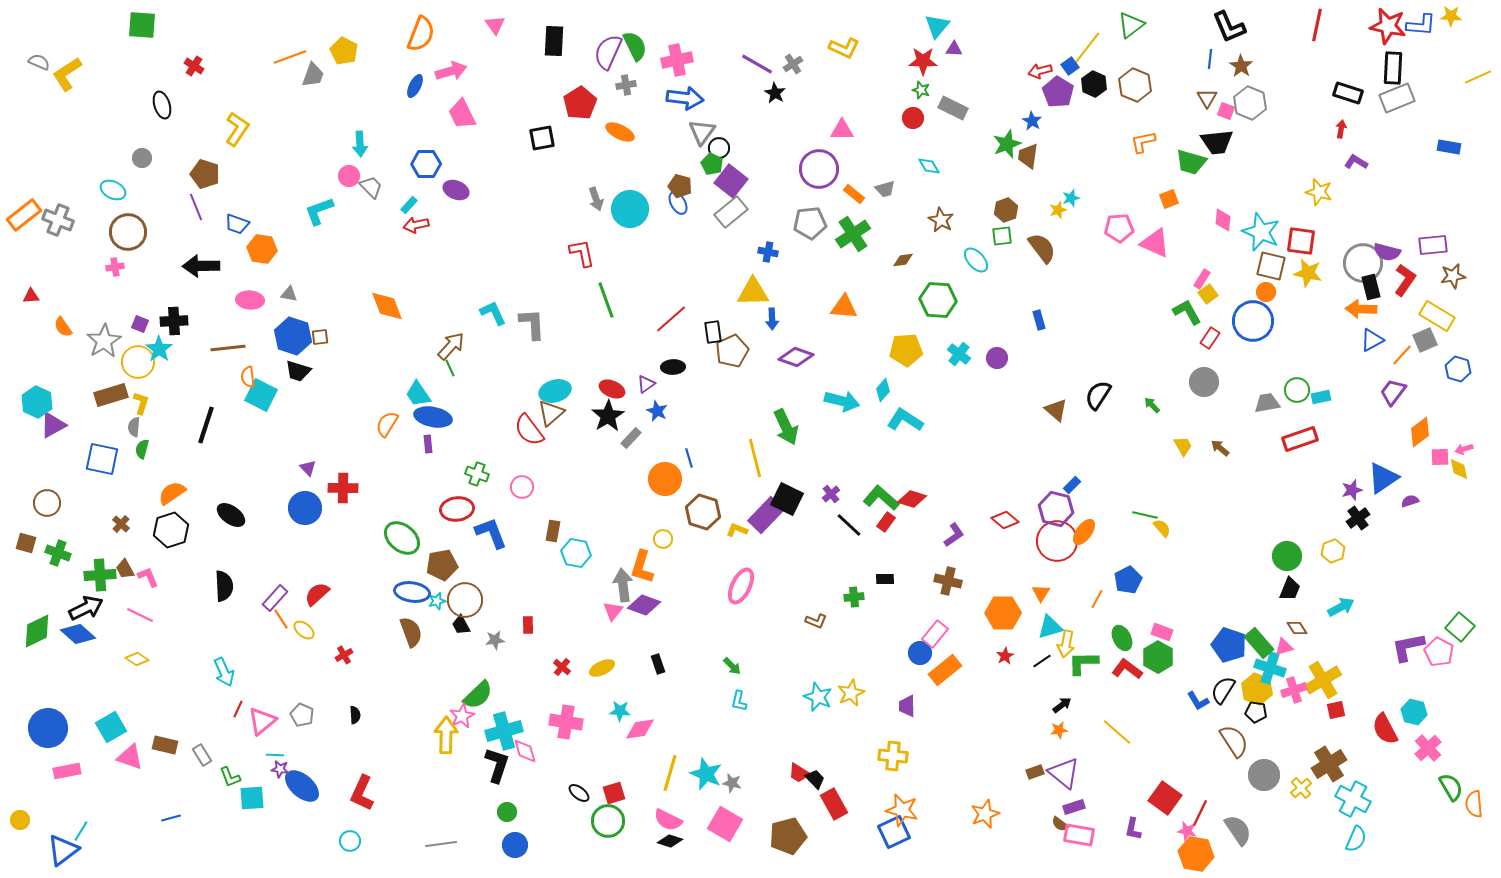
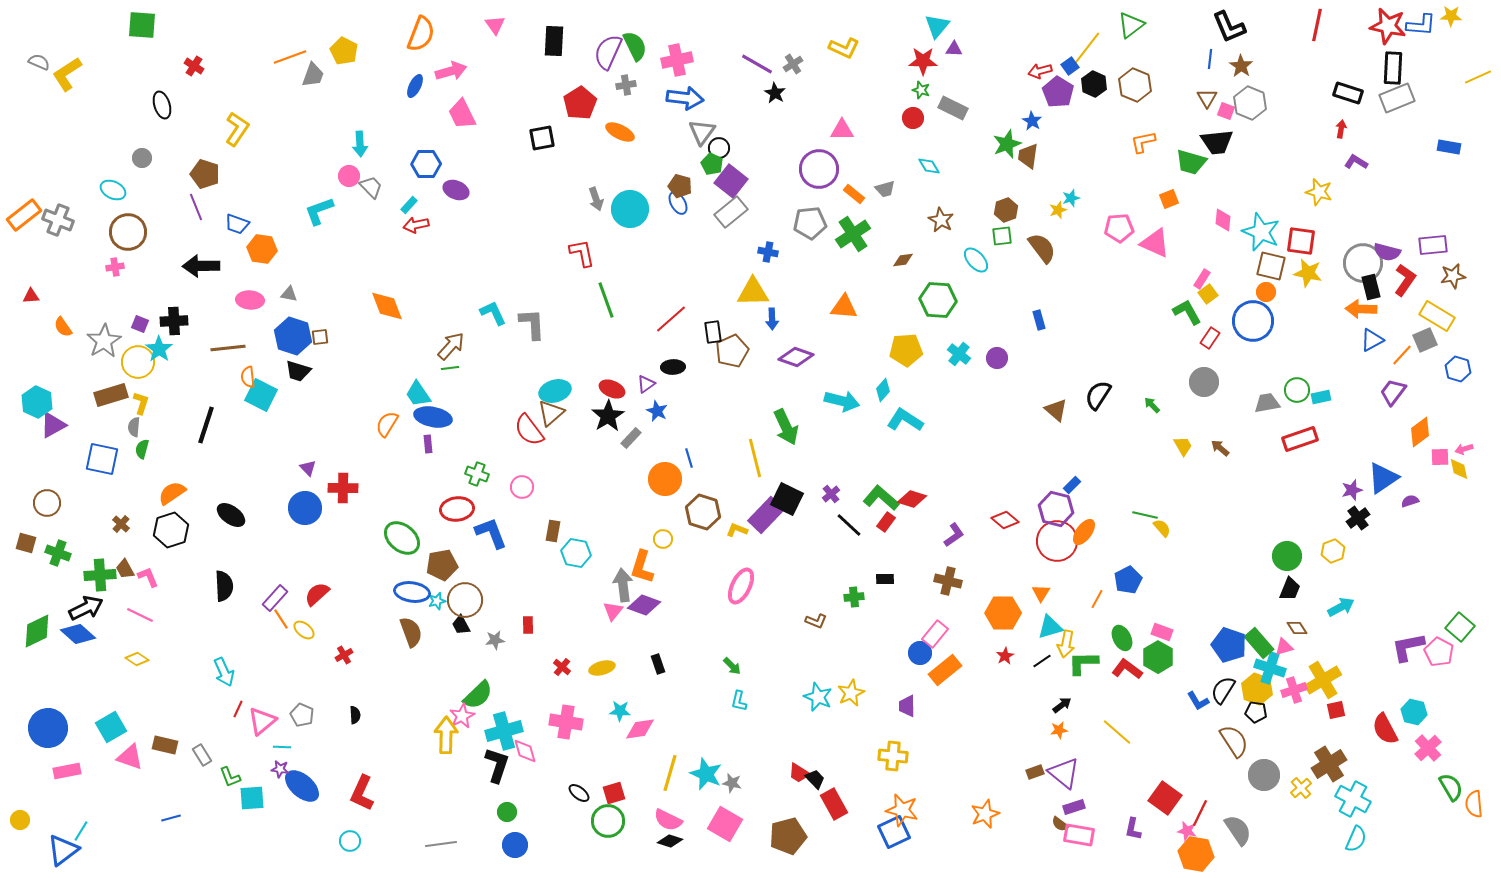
green line at (450, 368): rotated 72 degrees counterclockwise
yellow ellipse at (602, 668): rotated 10 degrees clockwise
cyan line at (275, 755): moved 7 px right, 8 px up
